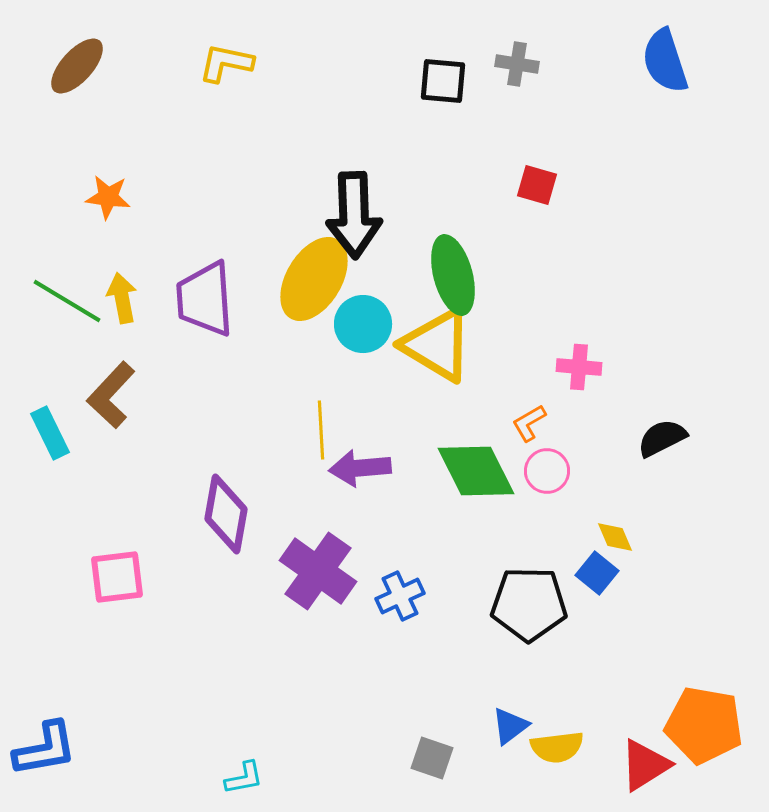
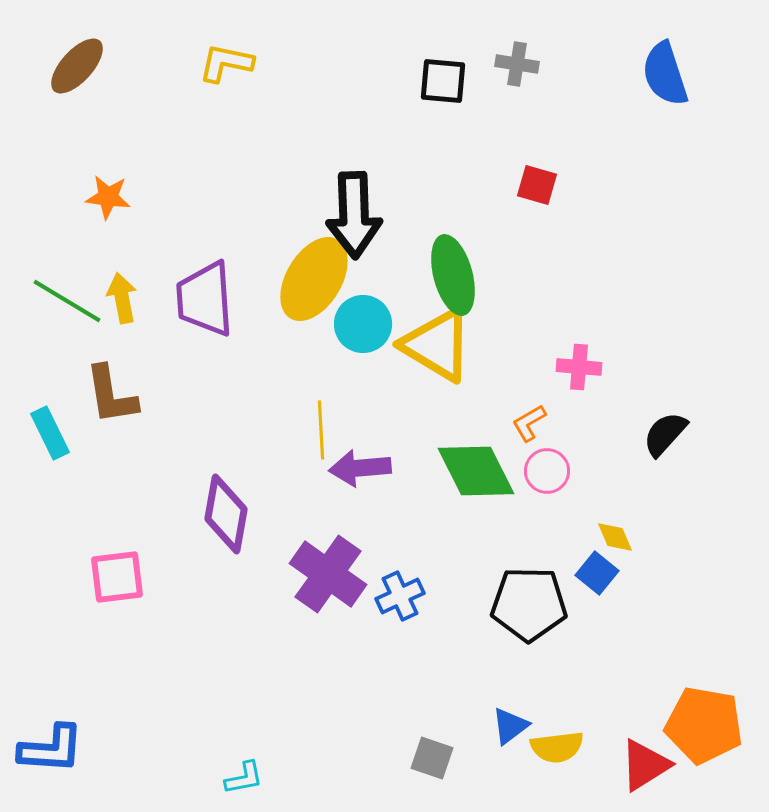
blue semicircle: moved 13 px down
brown L-shape: rotated 52 degrees counterclockwise
black semicircle: moved 3 px right, 4 px up; rotated 21 degrees counterclockwise
purple cross: moved 10 px right, 3 px down
blue L-shape: moved 6 px right; rotated 14 degrees clockwise
